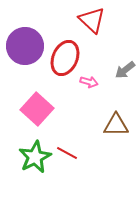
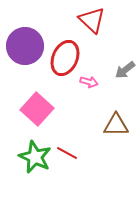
green star: rotated 20 degrees counterclockwise
